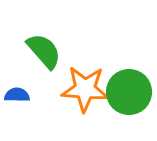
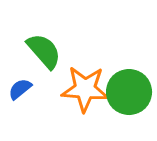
blue semicircle: moved 3 px right, 6 px up; rotated 40 degrees counterclockwise
